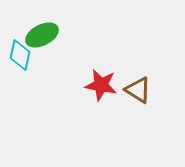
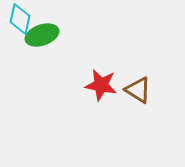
green ellipse: rotated 8 degrees clockwise
cyan diamond: moved 36 px up
